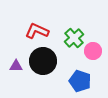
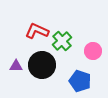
green cross: moved 12 px left, 3 px down
black circle: moved 1 px left, 4 px down
